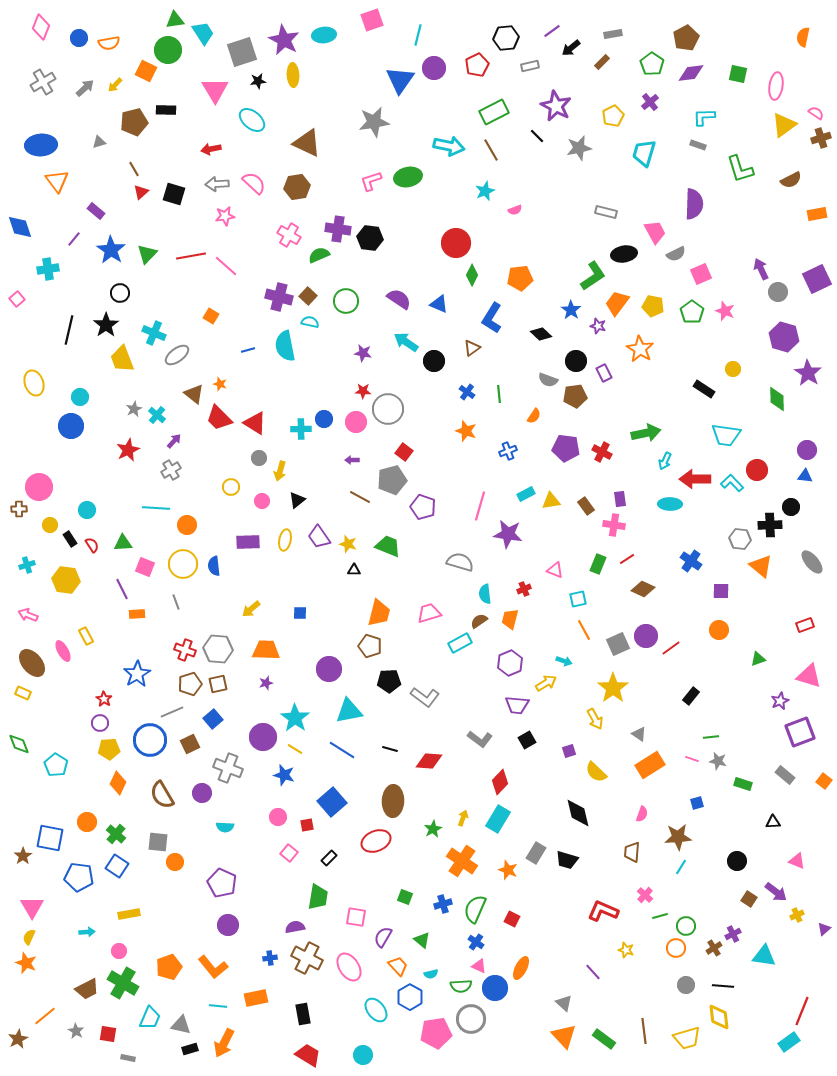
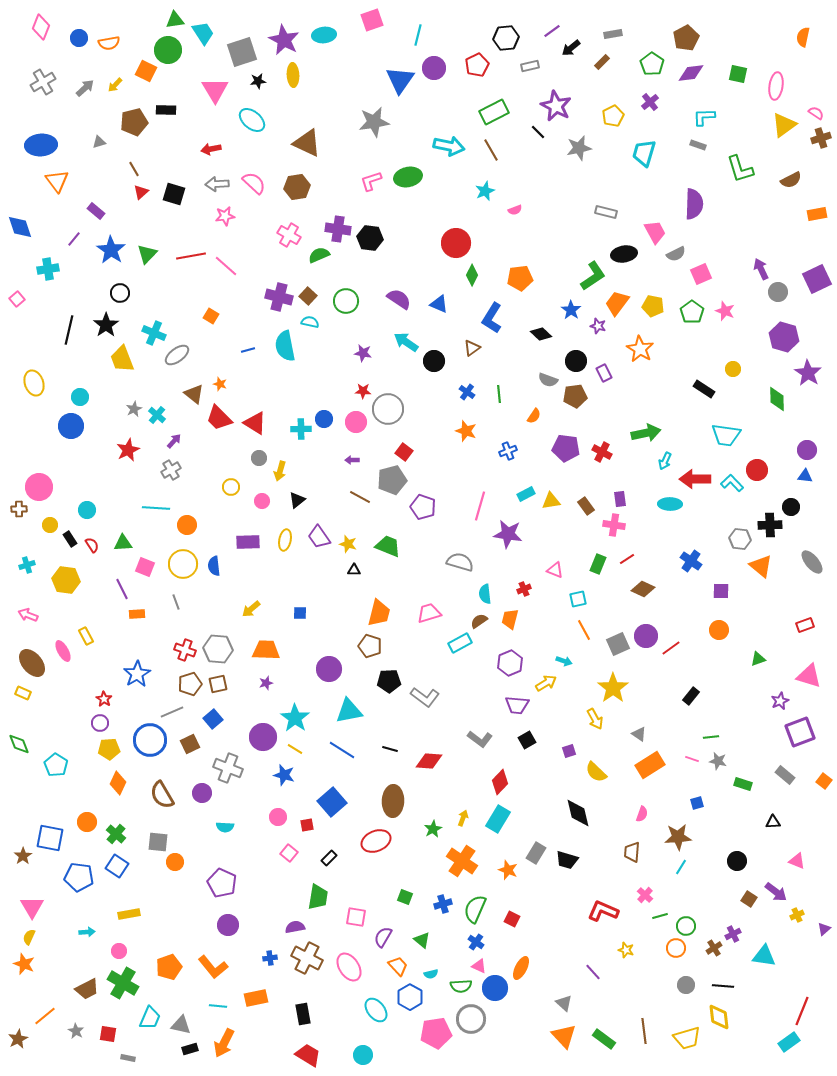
black line at (537, 136): moved 1 px right, 4 px up
orange star at (26, 963): moved 2 px left, 1 px down
